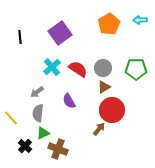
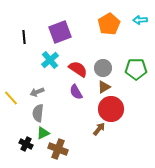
purple square: moved 1 px up; rotated 15 degrees clockwise
black line: moved 4 px right
cyan cross: moved 2 px left, 7 px up
gray arrow: rotated 16 degrees clockwise
purple semicircle: moved 7 px right, 9 px up
red circle: moved 1 px left, 1 px up
yellow line: moved 20 px up
black cross: moved 1 px right, 2 px up; rotated 16 degrees counterclockwise
